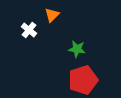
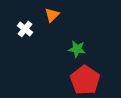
white cross: moved 4 px left, 1 px up
red pentagon: moved 2 px right; rotated 20 degrees counterclockwise
